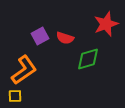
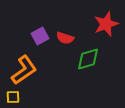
yellow square: moved 2 px left, 1 px down
